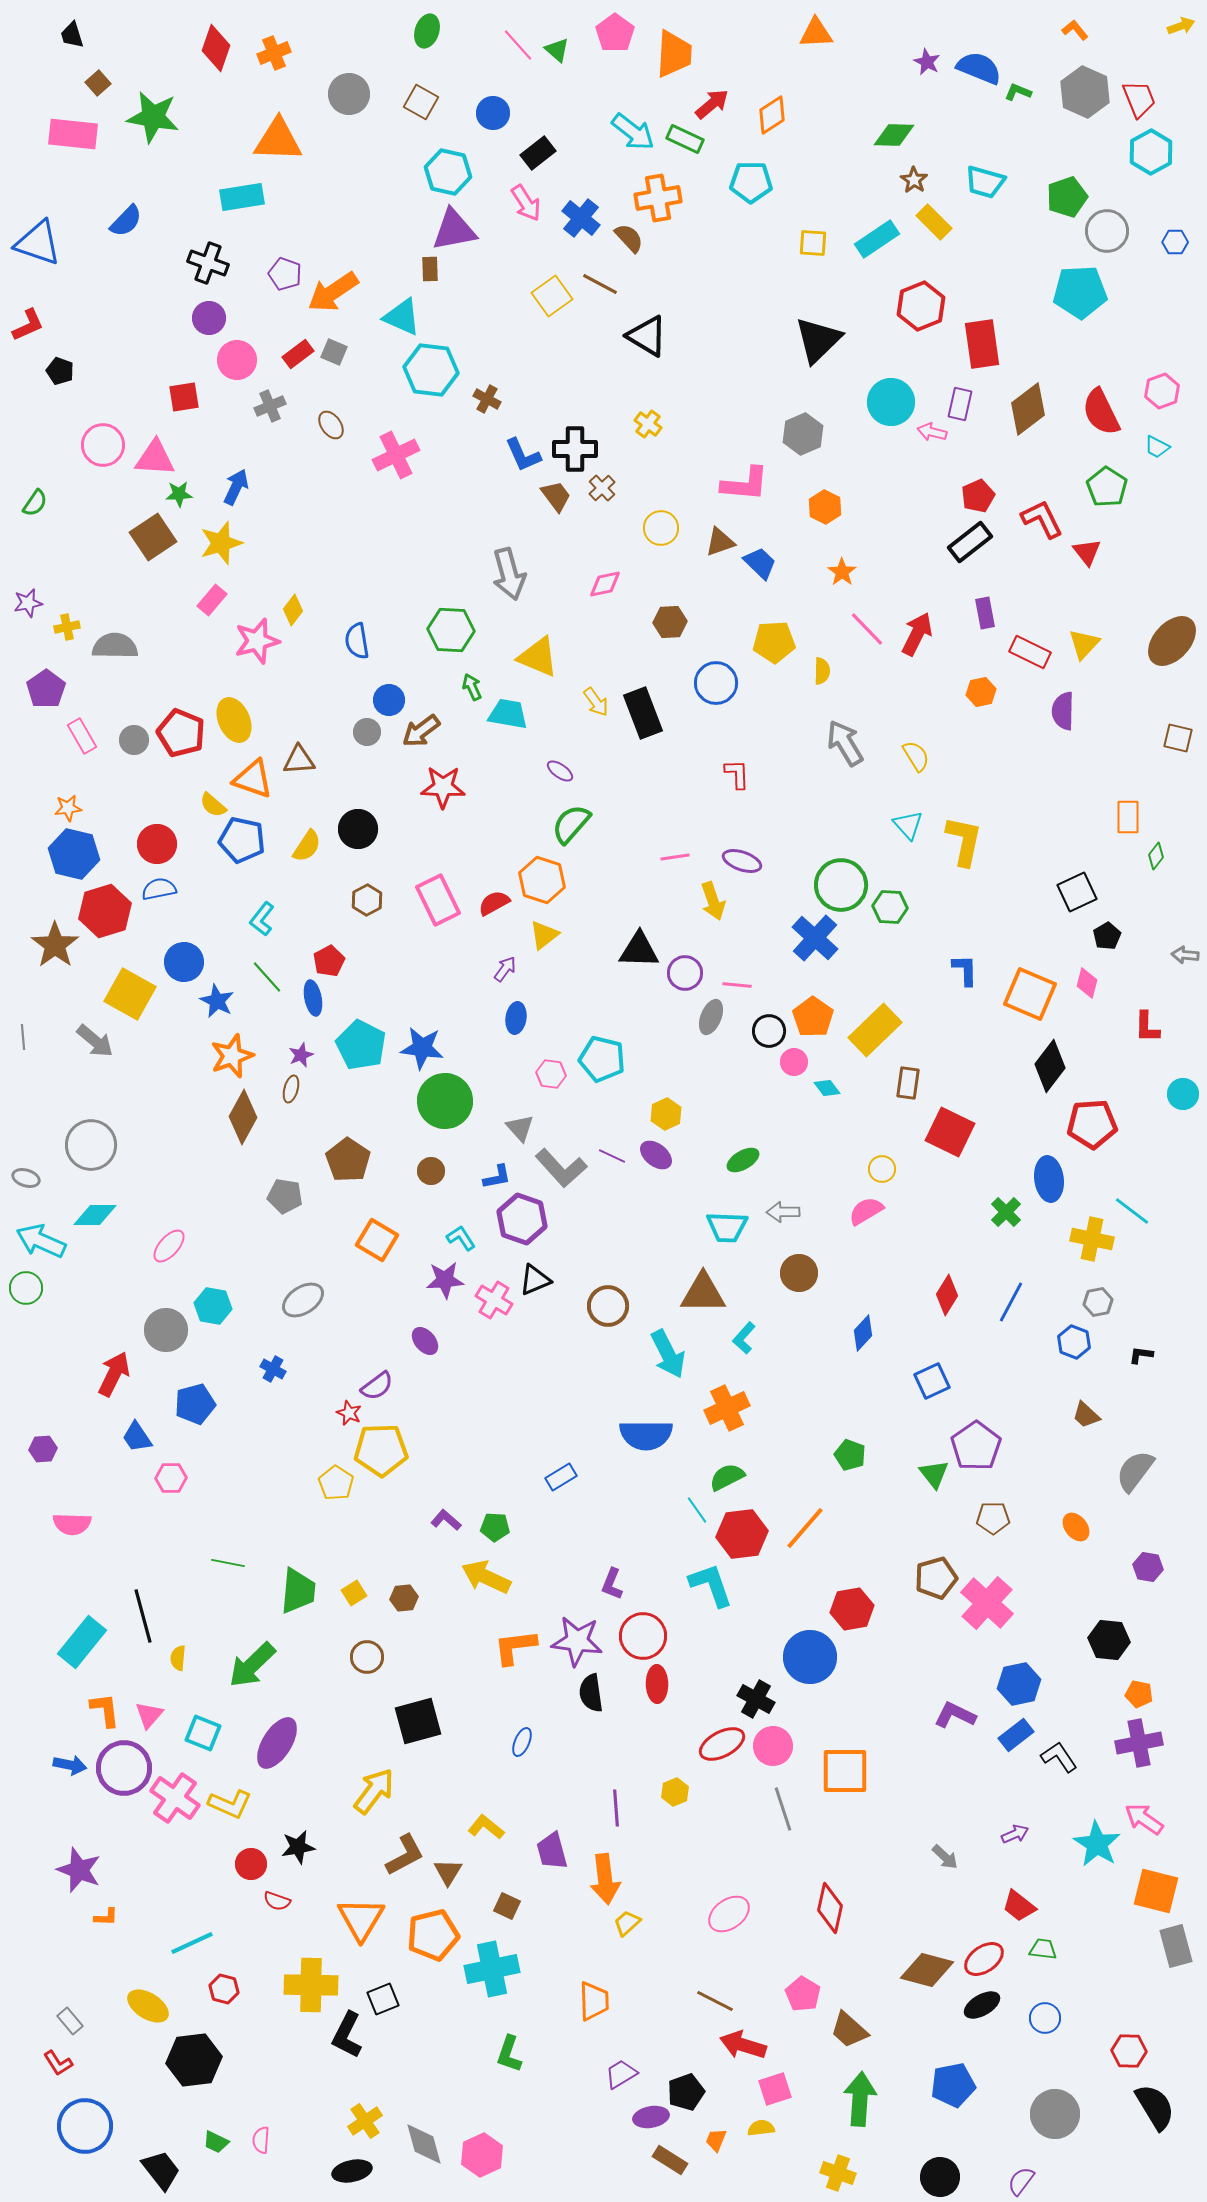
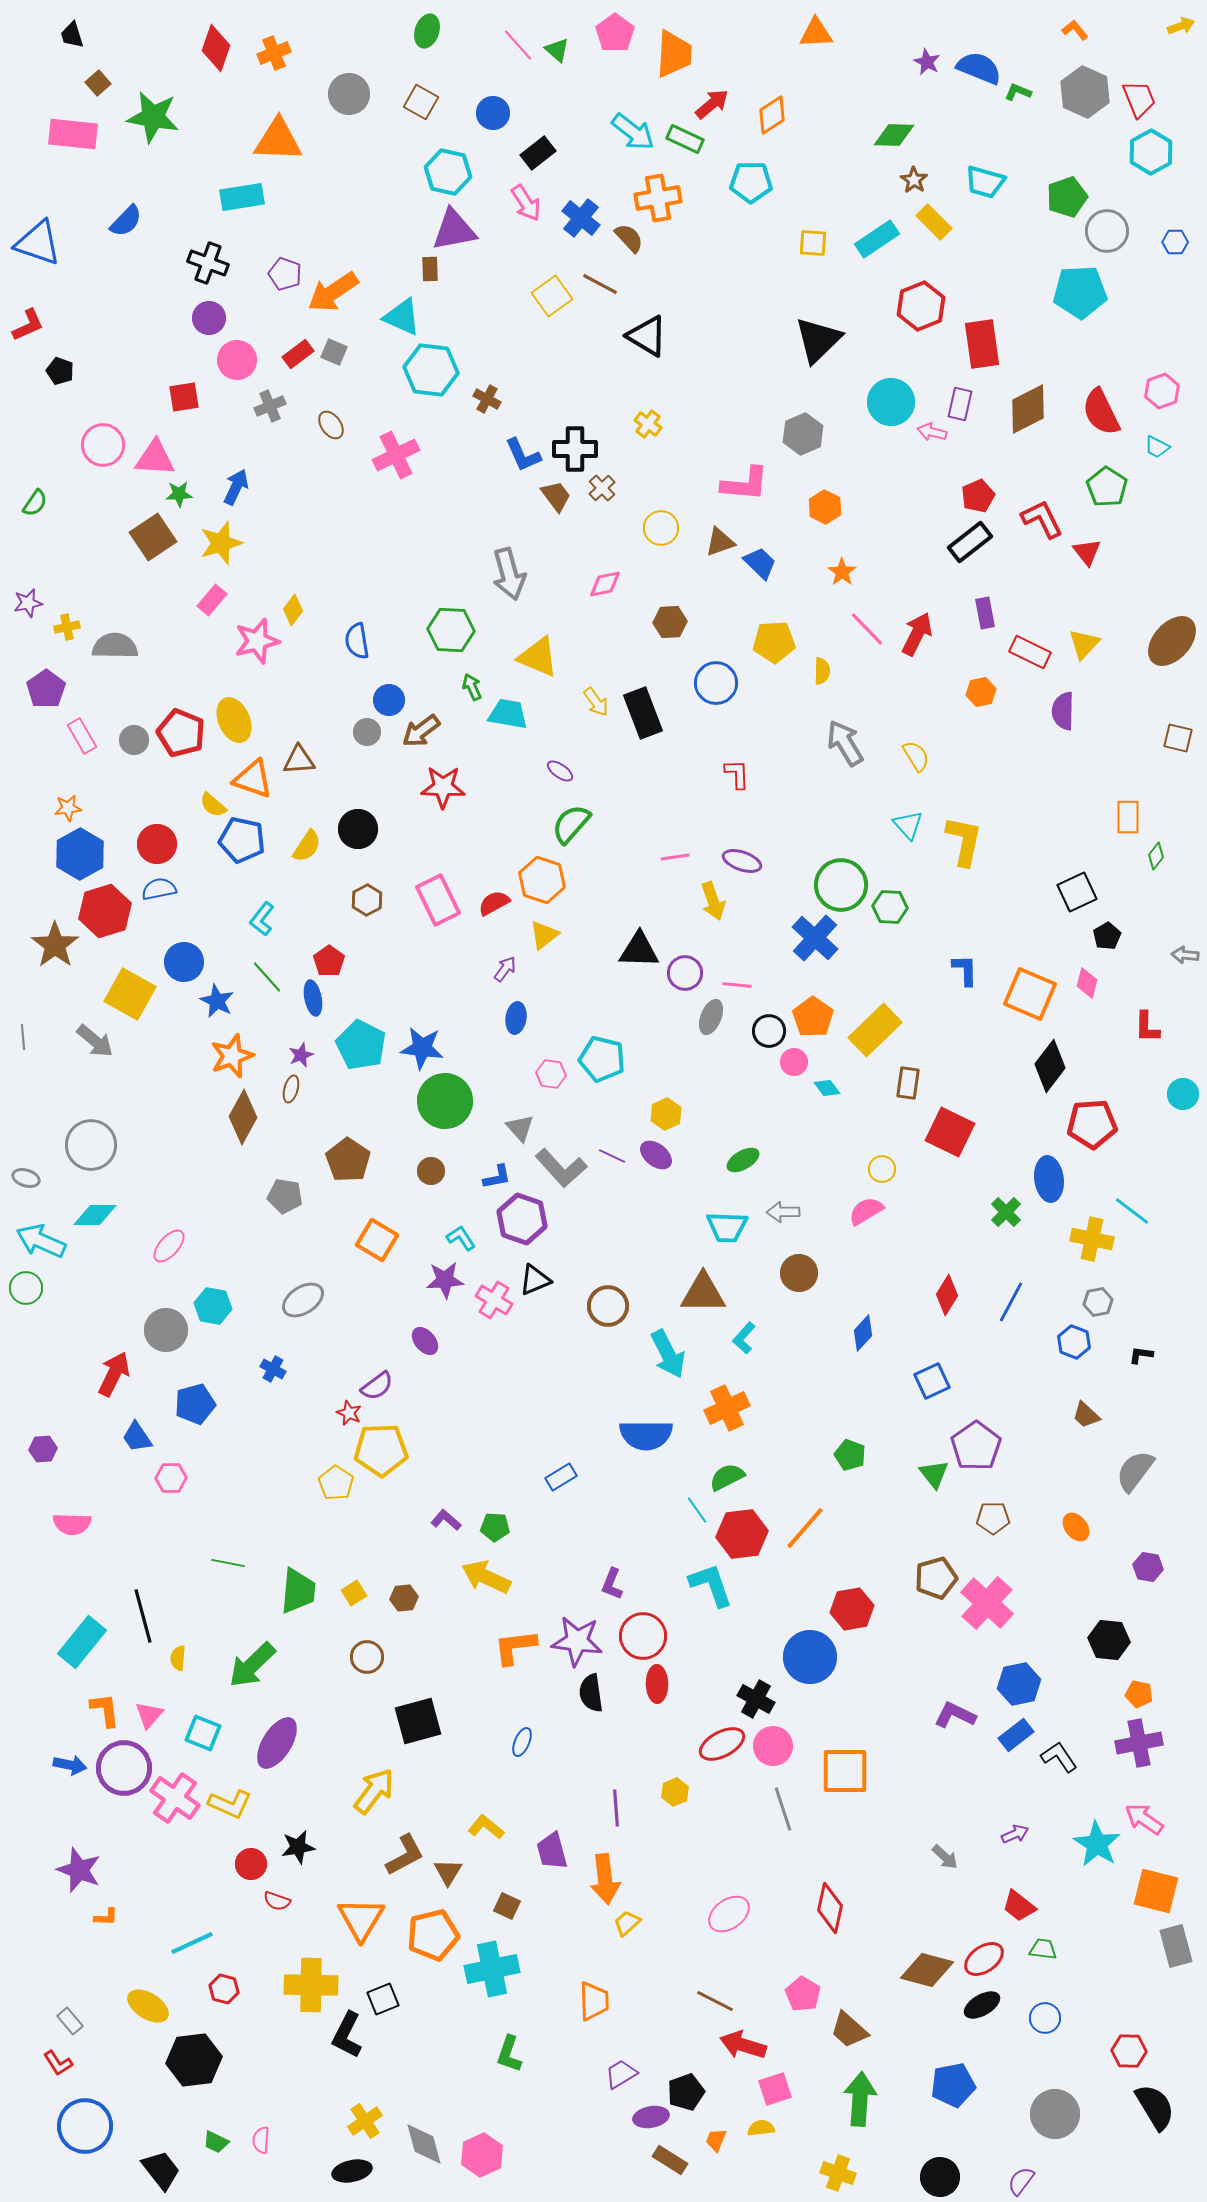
brown diamond at (1028, 409): rotated 10 degrees clockwise
blue hexagon at (74, 854): moved 6 px right; rotated 18 degrees clockwise
red pentagon at (329, 961): rotated 8 degrees counterclockwise
